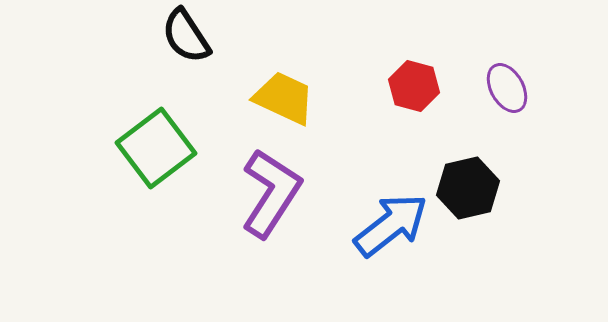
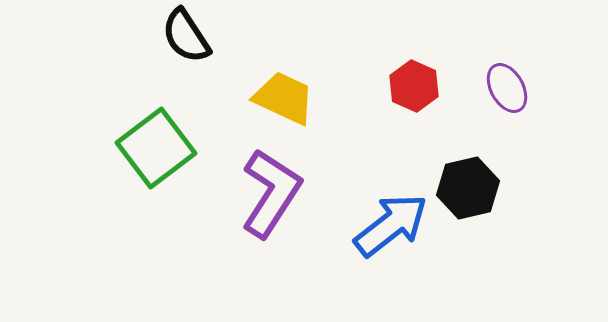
red hexagon: rotated 9 degrees clockwise
